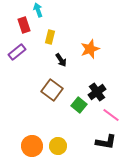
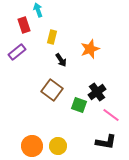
yellow rectangle: moved 2 px right
green square: rotated 21 degrees counterclockwise
